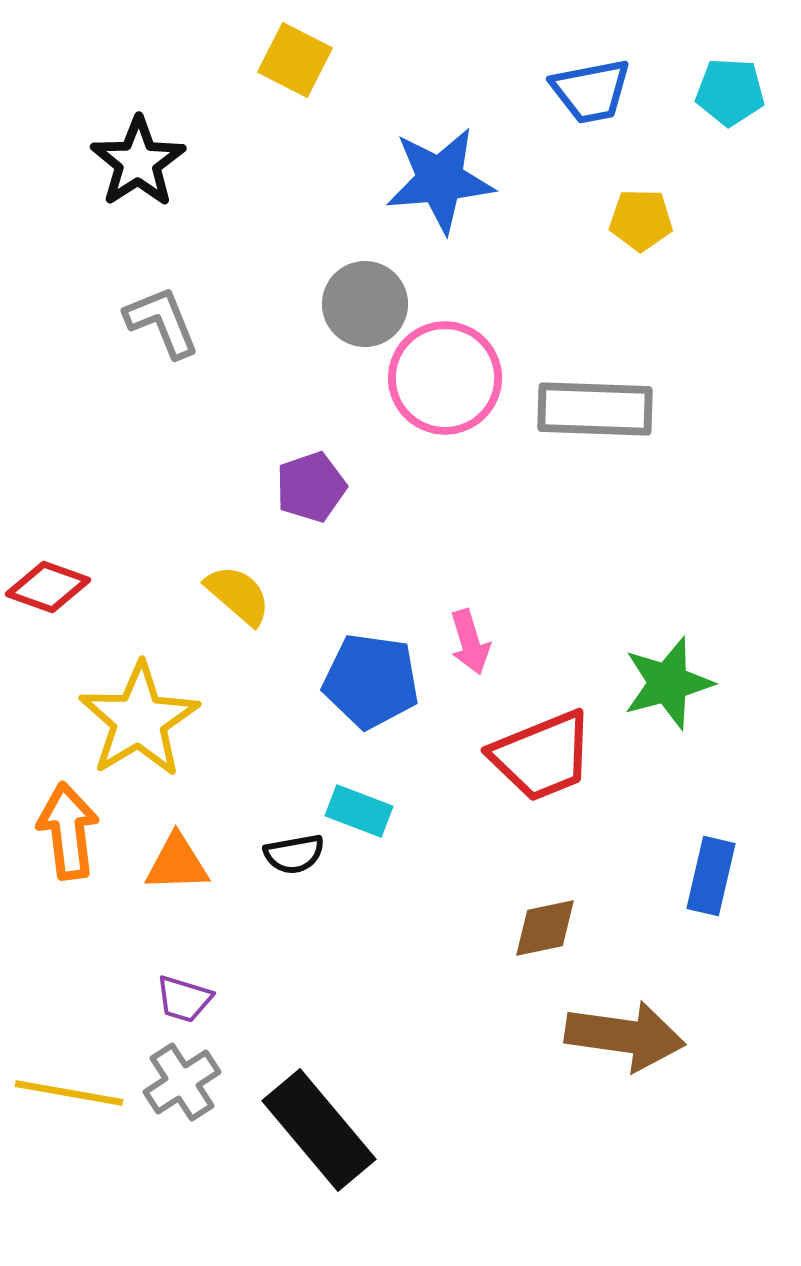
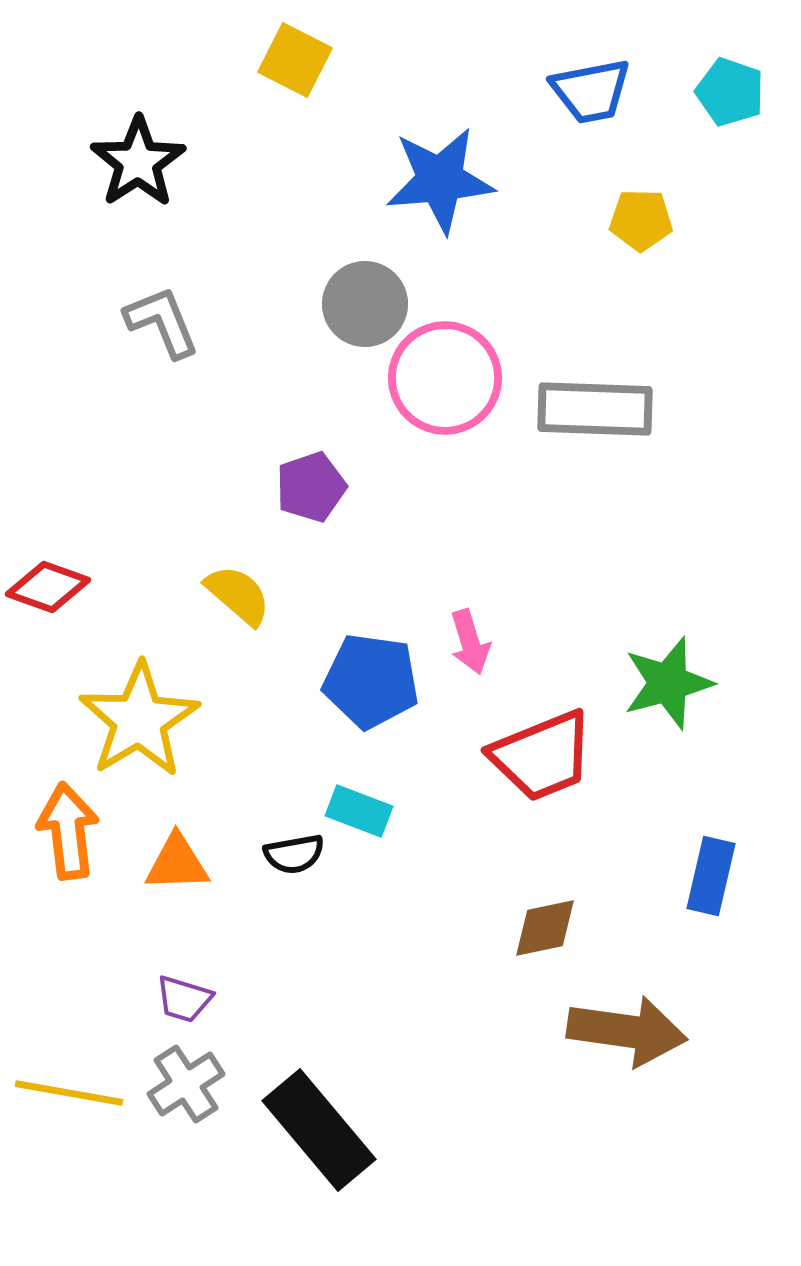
cyan pentagon: rotated 16 degrees clockwise
brown arrow: moved 2 px right, 5 px up
gray cross: moved 4 px right, 2 px down
